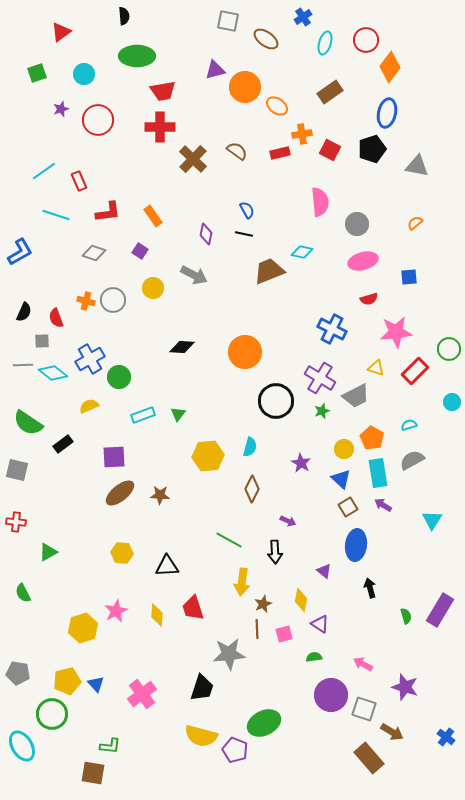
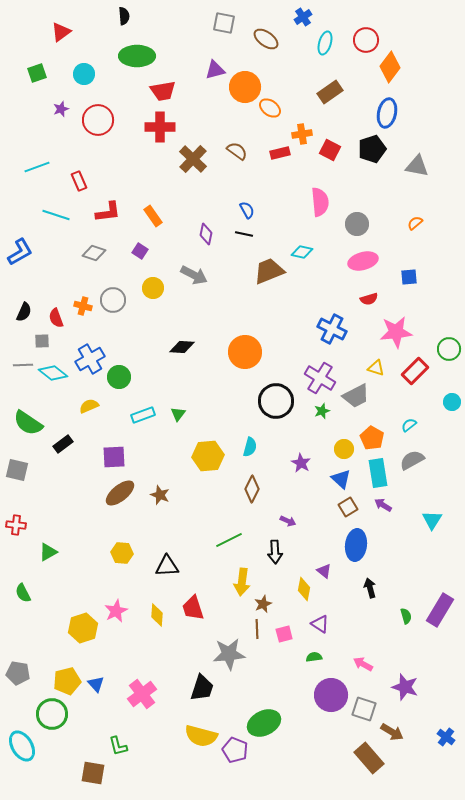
gray square at (228, 21): moved 4 px left, 2 px down
orange ellipse at (277, 106): moved 7 px left, 2 px down
cyan line at (44, 171): moved 7 px left, 4 px up; rotated 15 degrees clockwise
orange cross at (86, 301): moved 3 px left, 5 px down
cyan semicircle at (409, 425): rotated 21 degrees counterclockwise
brown star at (160, 495): rotated 18 degrees clockwise
red cross at (16, 522): moved 3 px down
green line at (229, 540): rotated 56 degrees counterclockwise
yellow diamond at (301, 600): moved 3 px right, 11 px up
green L-shape at (110, 746): moved 8 px right; rotated 70 degrees clockwise
